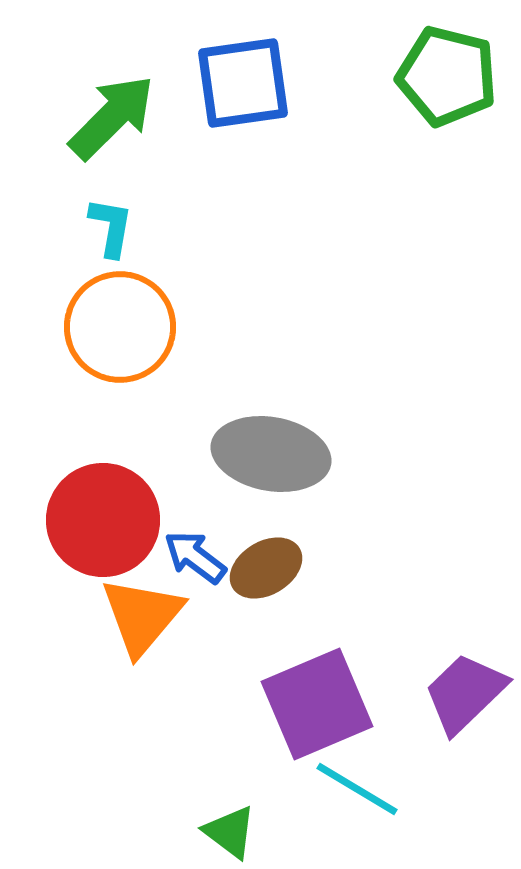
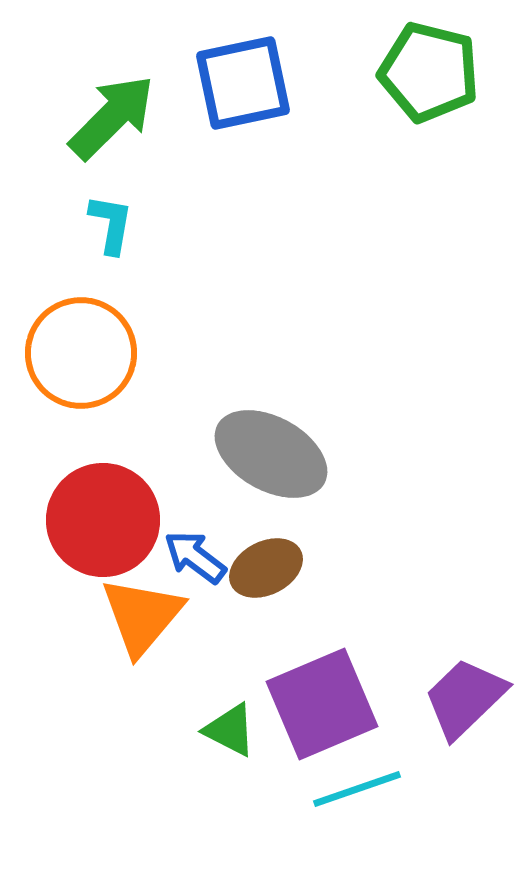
green pentagon: moved 18 px left, 4 px up
blue square: rotated 4 degrees counterclockwise
cyan L-shape: moved 3 px up
orange circle: moved 39 px left, 26 px down
gray ellipse: rotated 19 degrees clockwise
brown ellipse: rotated 4 degrees clockwise
purple trapezoid: moved 5 px down
purple square: moved 5 px right
cyan line: rotated 50 degrees counterclockwise
green triangle: moved 102 px up; rotated 10 degrees counterclockwise
